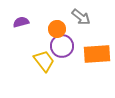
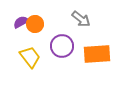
gray arrow: moved 2 px down
purple semicircle: rotated 14 degrees counterclockwise
orange circle: moved 22 px left, 5 px up
yellow trapezoid: moved 14 px left, 4 px up
